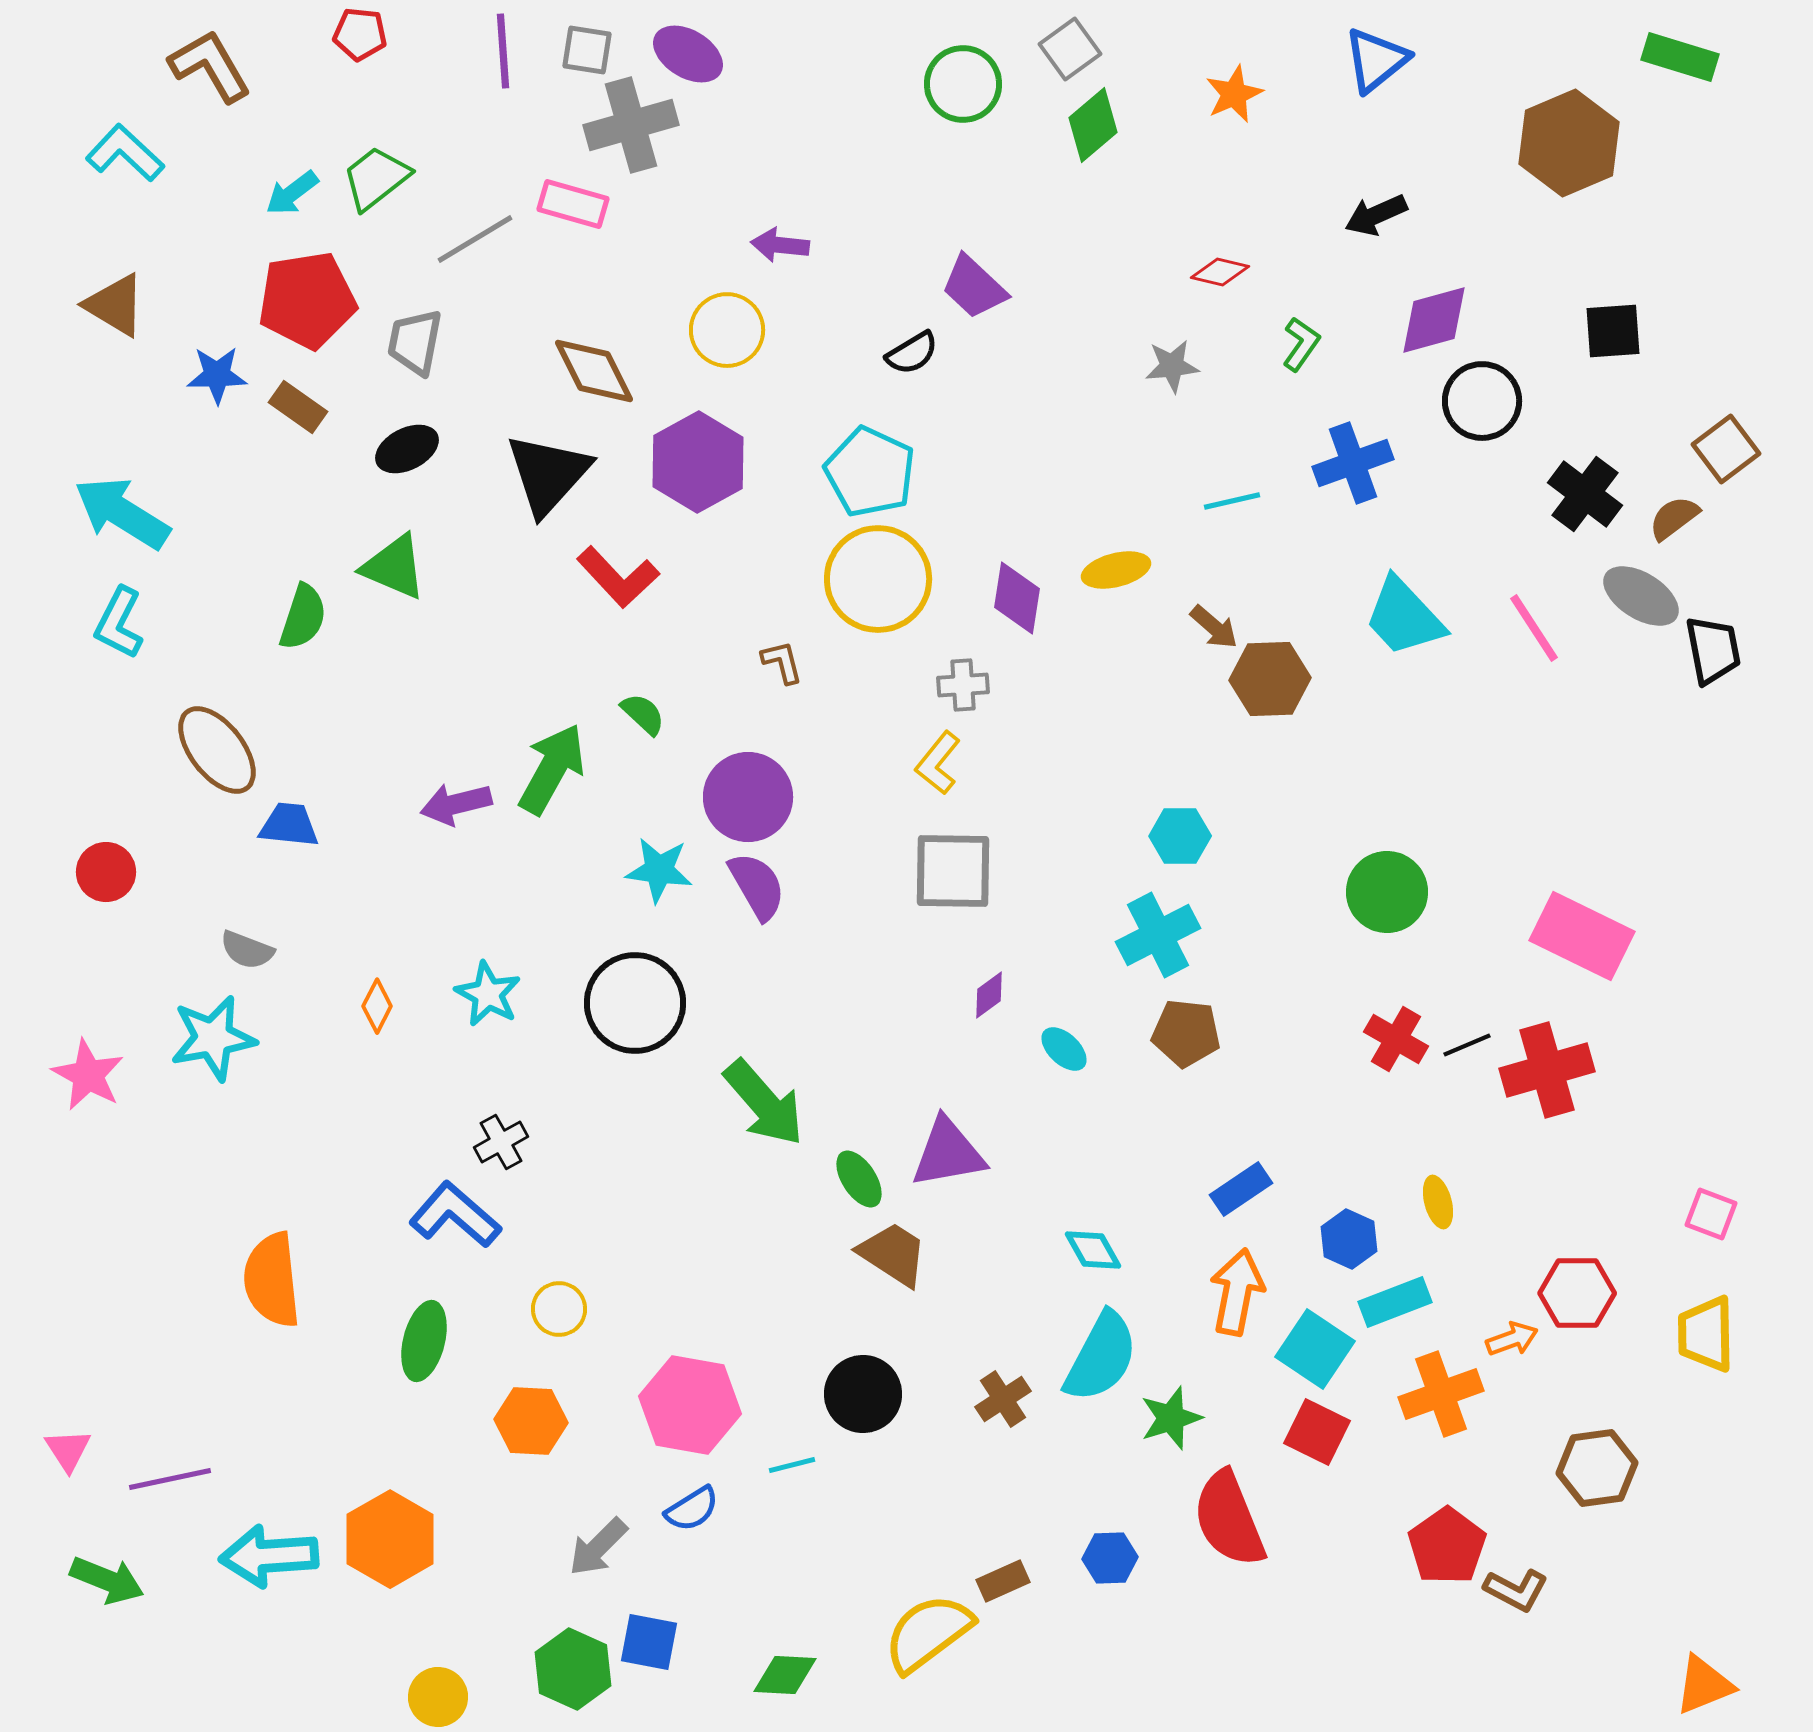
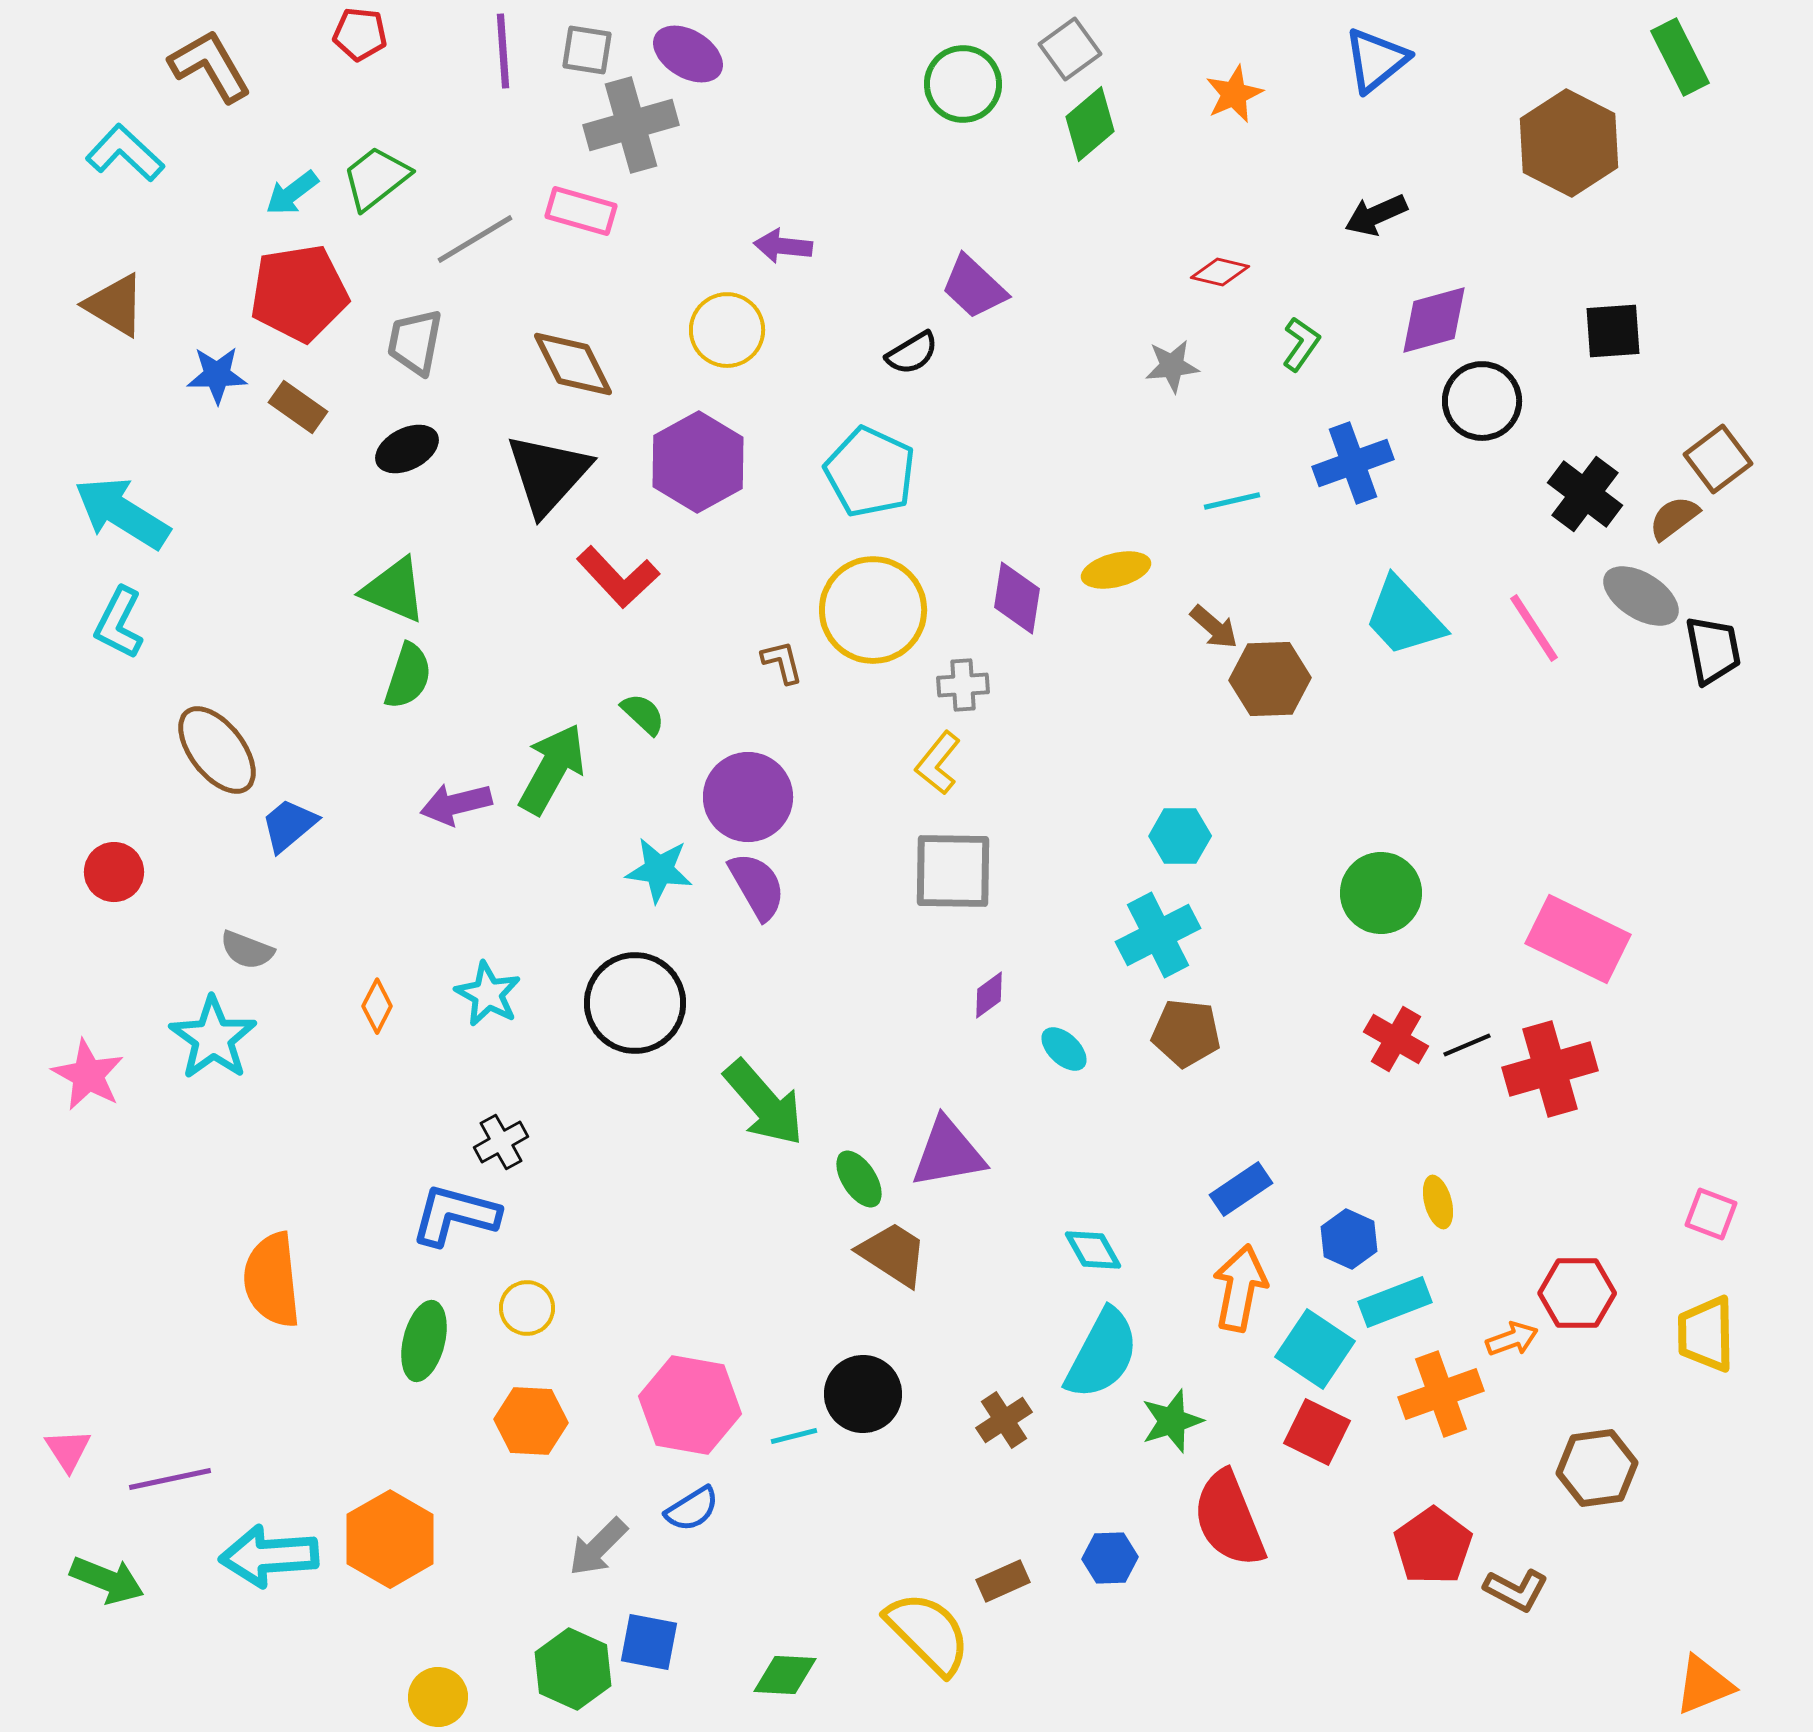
green rectangle at (1680, 57): rotated 46 degrees clockwise
green diamond at (1093, 125): moved 3 px left, 1 px up
brown hexagon at (1569, 143): rotated 10 degrees counterclockwise
pink rectangle at (573, 204): moved 8 px right, 7 px down
purple arrow at (780, 245): moved 3 px right, 1 px down
red pentagon at (307, 300): moved 8 px left, 7 px up
brown diamond at (594, 371): moved 21 px left, 7 px up
brown square at (1726, 449): moved 8 px left, 10 px down
green triangle at (394, 567): moved 23 px down
yellow circle at (878, 579): moved 5 px left, 31 px down
green semicircle at (303, 617): moved 105 px right, 59 px down
blue trapezoid at (289, 825): rotated 46 degrees counterclockwise
red circle at (106, 872): moved 8 px right
green circle at (1387, 892): moved 6 px left, 1 px down
pink rectangle at (1582, 936): moved 4 px left, 3 px down
cyan star at (213, 1038): rotated 26 degrees counterclockwise
red cross at (1547, 1070): moved 3 px right, 1 px up
blue L-shape at (455, 1215): rotated 26 degrees counterclockwise
orange arrow at (1237, 1292): moved 3 px right, 4 px up
yellow circle at (559, 1309): moved 32 px left, 1 px up
cyan semicircle at (1101, 1357): moved 1 px right, 3 px up
brown cross at (1003, 1399): moved 1 px right, 21 px down
green star at (1171, 1418): moved 1 px right, 3 px down
cyan line at (792, 1465): moved 2 px right, 29 px up
red pentagon at (1447, 1546): moved 14 px left
yellow semicircle at (928, 1633): rotated 82 degrees clockwise
